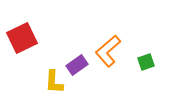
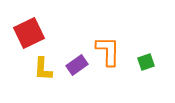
red square: moved 7 px right, 5 px up
orange L-shape: rotated 132 degrees clockwise
yellow L-shape: moved 11 px left, 13 px up
